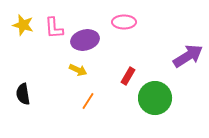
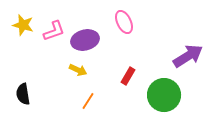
pink ellipse: rotated 65 degrees clockwise
pink L-shape: moved 3 px down; rotated 105 degrees counterclockwise
green circle: moved 9 px right, 3 px up
